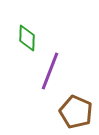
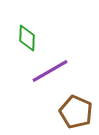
purple line: rotated 39 degrees clockwise
